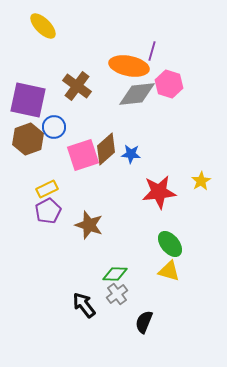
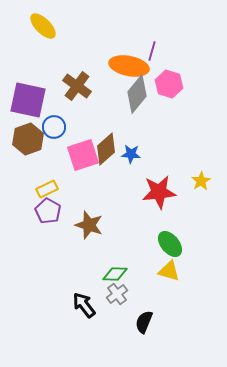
gray diamond: rotated 45 degrees counterclockwise
purple pentagon: rotated 15 degrees counterclockwise
